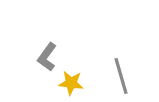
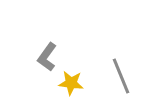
gray line: rotated 6 degrees counterclockwise
